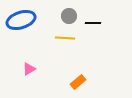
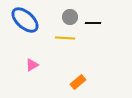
gray circle: moved 1 px right, 1 px down
blue ellipse: moved 4 px right; rotated 60 degrees clockwise
pink triangle: moved 3 px right, 4 px up
